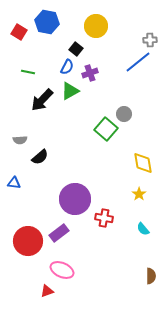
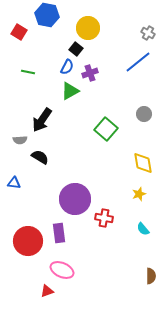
blue hexagon: moved 7 px up
yellow circle: moved 8 px left, 2 px down
gray cross: moved 2 px left, 7 px up; rotated 32 degrees clockwise
black arrow: moved 20 px down; rotated 10 degrees counterclockwise
gray circle: moved 20 px right
black semicircle: rotated 108 degrees counterclockwise
yellow star: rotated 16 degrees clockwise
purple rectangle: rotated 60 degrees counterclockwise
